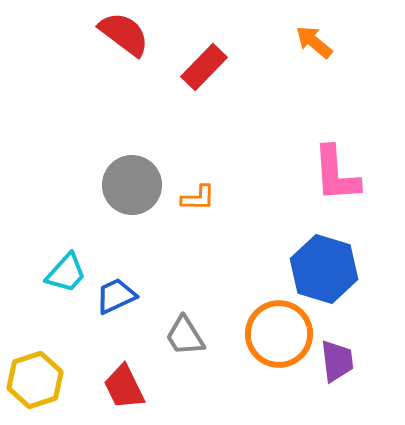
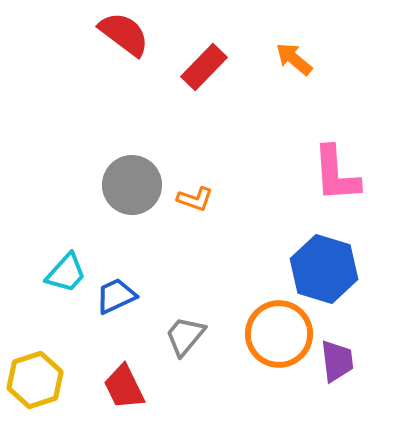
orange arrow: moved 20 px left, 17 px down
orange L-shape: moved 3 px left, 1 px down; rotated 18 degrees clockwise
gray trapezoid: rotated 72 degrees clockwise
